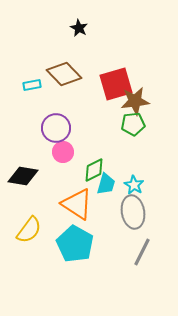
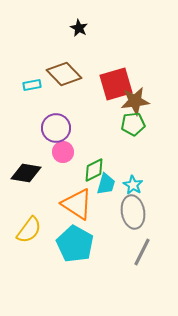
black diamond: moved 3 px right, 3 px up
cyan star: moved 1 px left
